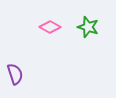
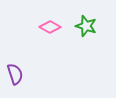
green star: moved 2 px left, 1 px up
